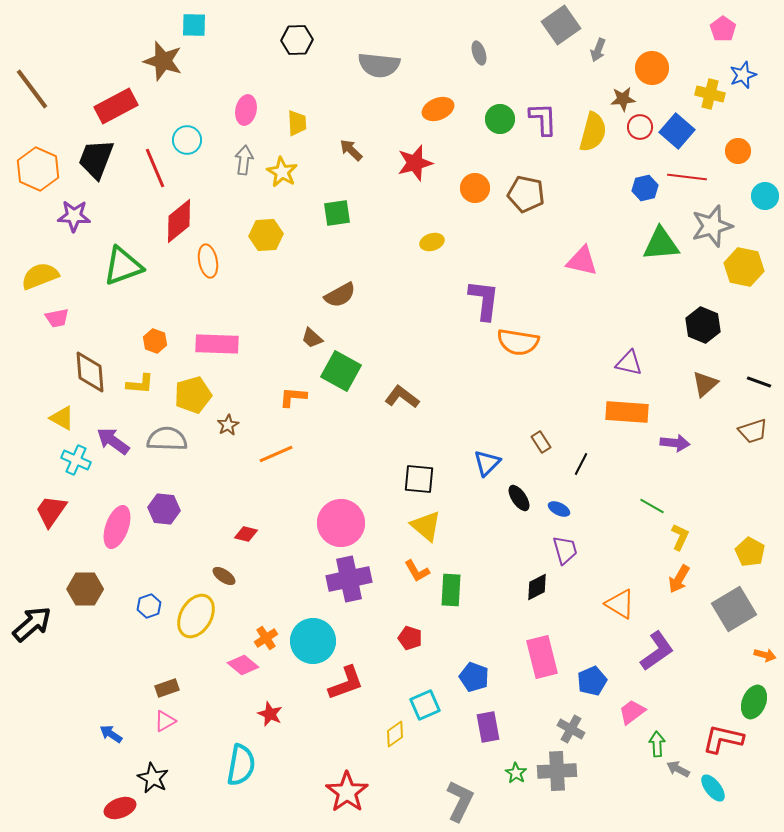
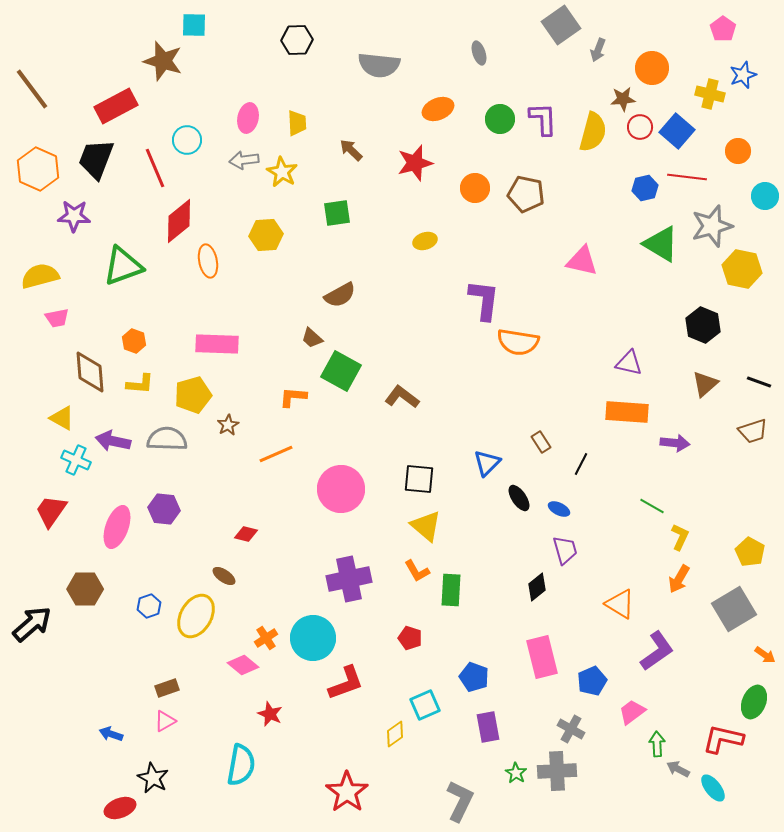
pink ellipse at (246, 110): moved 2 px right, 8 px down
gray arrow at (244, 160): rotated 104 degrees counterclockwise
yellow ellipse at (432, 242): moved 7 px left, 1 px up
green triangle at (661, 244): rotated 36 degrees clockwise
yellow hexagon at (744, 267): moved 2 px left, 2 px down
yellow semicircle at (40, 276): rotated 6 degrees clockwise
orange hexagon at (155, 341): moved 21 px left
purple arrow at (113, 441): rotated 24 degrees counterclockwise
pink circle at (341, 523): moved 34 px up
black diamond at (537, 587): rotated 12 degrees counterclockwise
cyan circle at (313, 641): moved 3 px up
orange arrow at (765, 655): rotated 20 degrees clockwise
blue arrow at (111, 734): rotated 15 degrees counterclockwise
